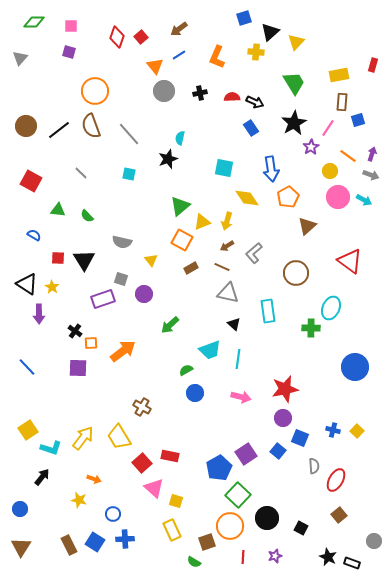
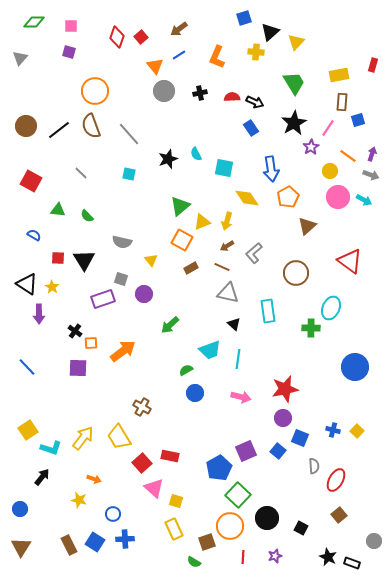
cyan semicircle at (180, 138): moved 16 px right, 16 px down; rotated 40 degrees counterclockwise
purple square at (246, 454): moved 3 px up; rotated 10 degrees clockwise
yellow rectangle at (172, 530): moved 2 px right, 1 px up
